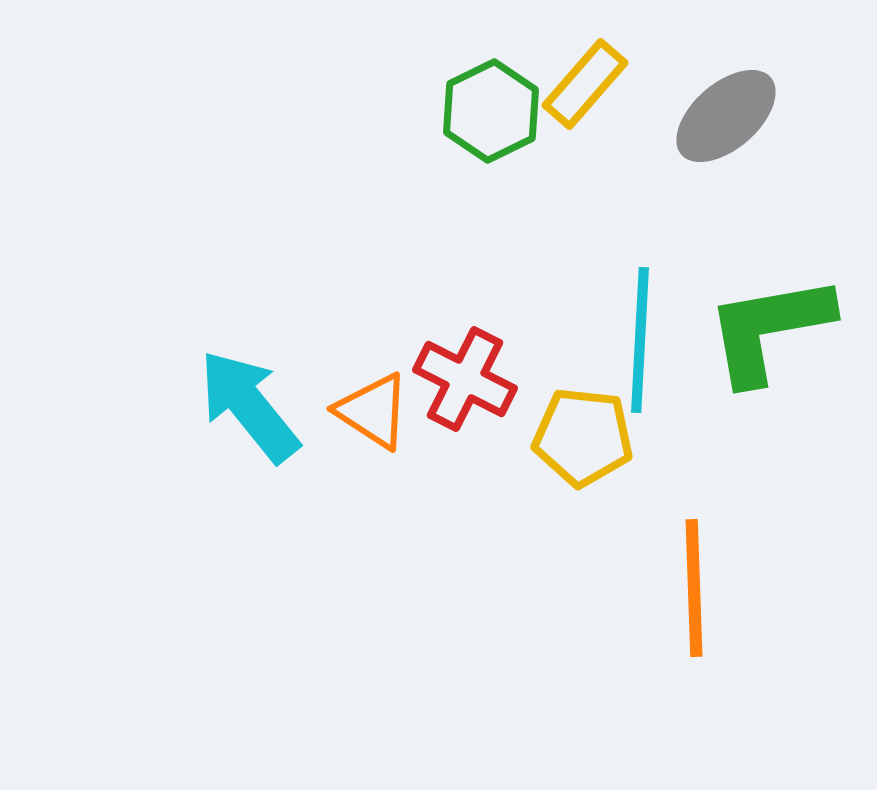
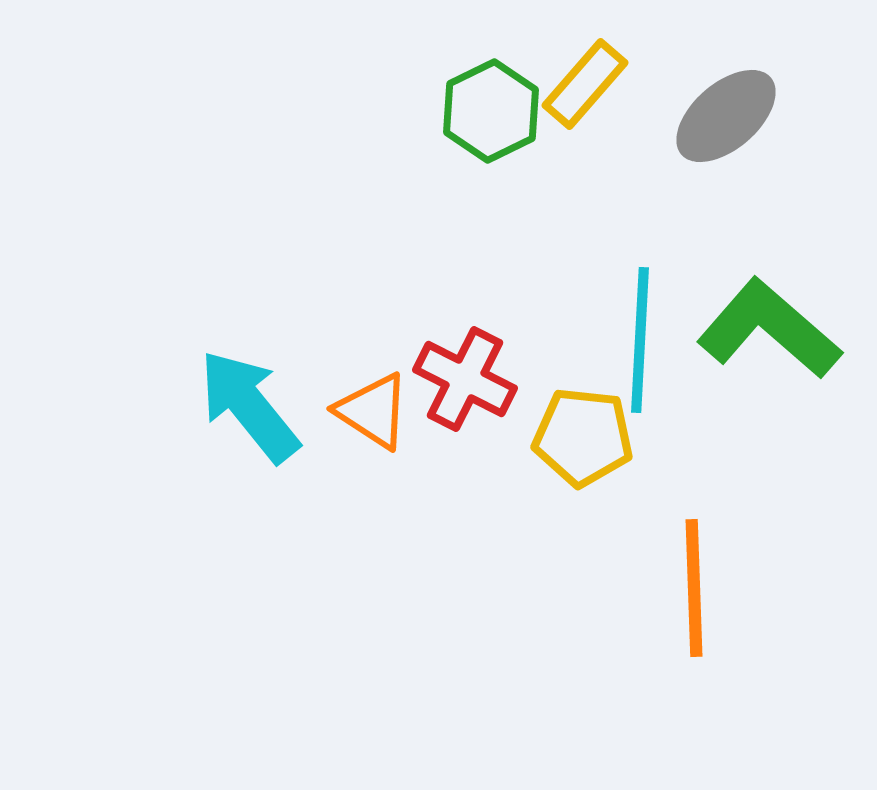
green L-shape: rotated 51 degrees clockwise
